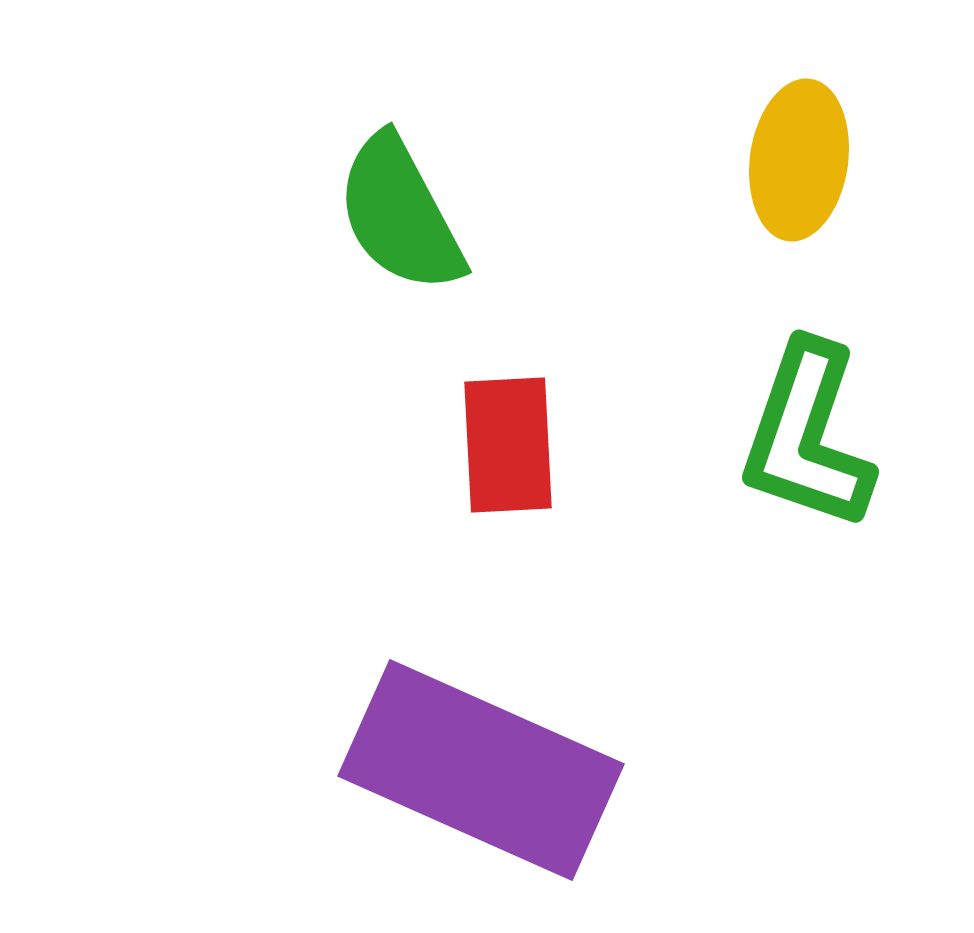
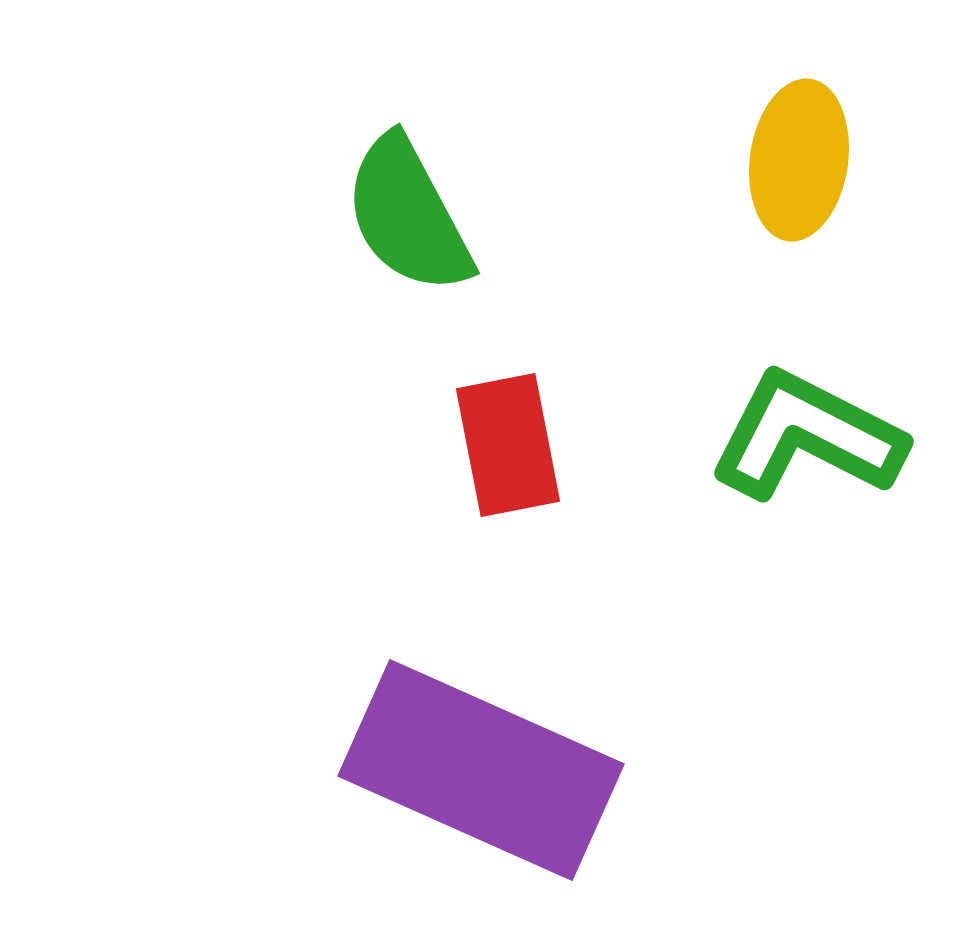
green semicircle: moved 8 px right, 1 px down
green L-shape: rotated 98 degrees clockwise
red rectangle: rotated 8 degrees counterclockwise
